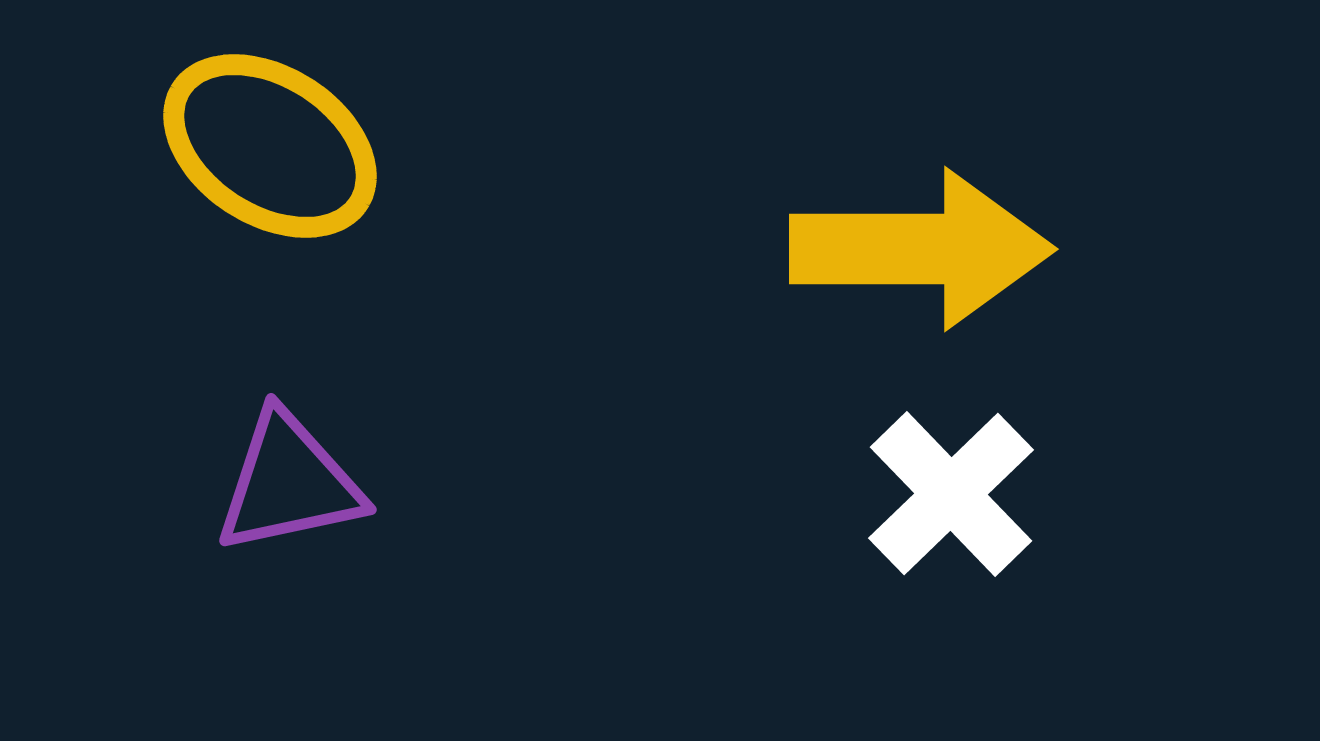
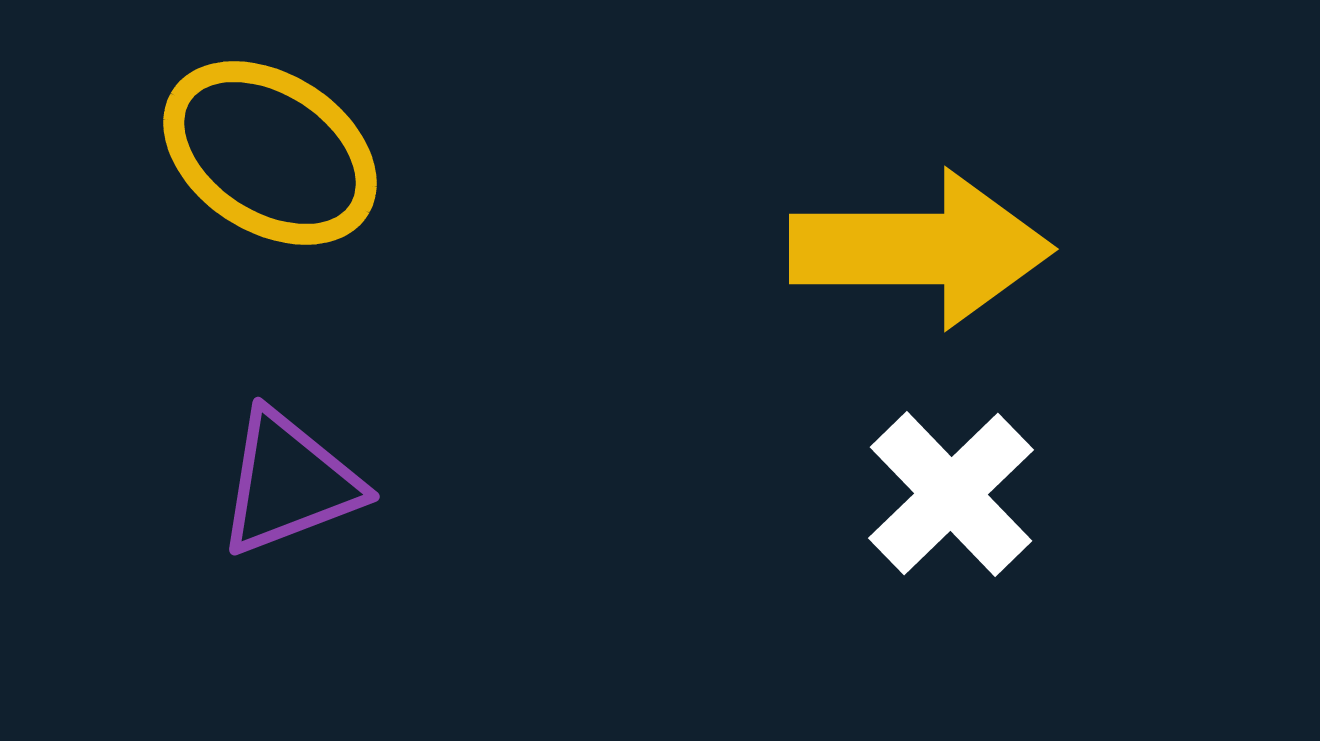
yellow ellipse: moved 7 px down
purple triangle: rotated 9 degrees counterclockwise
